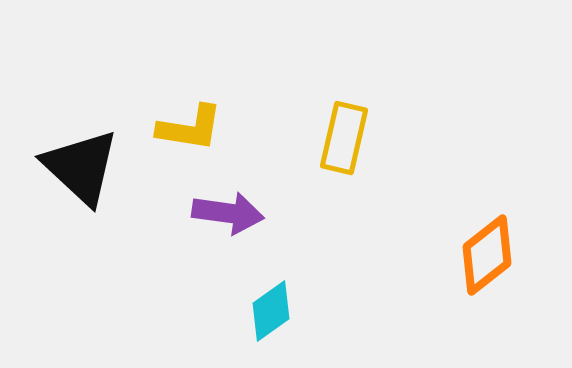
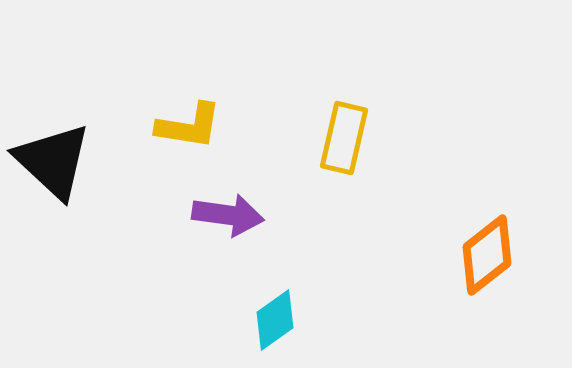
yellow L-shape: moved 1 px left, 2 px up
black triangle: moved 28 px left, 6 px up
purple arrow: moved 2 px down
cyan diamond: moved 4 px right, 9 px down
